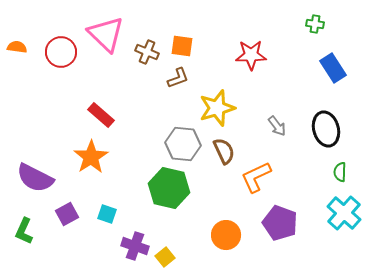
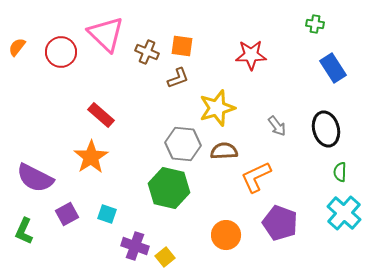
orange semicircle: rotated 60 degrees counterclockwise
brown semicircle: rotated 68 degrees counterclockwise
